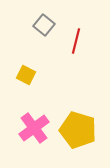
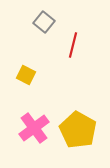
gray square: moved 3 px up
red line: moved 3 px left, 4 px down
yellow pentagon: rotated 12 degrees clockwise
